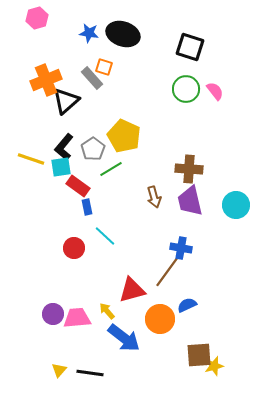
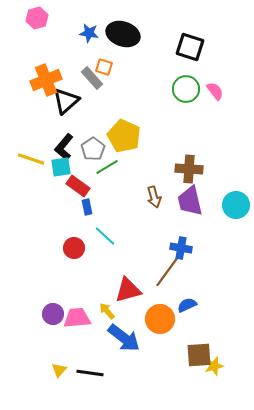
green line: moved 4 px left, 2 px up
red triangle: moved 4 px left
